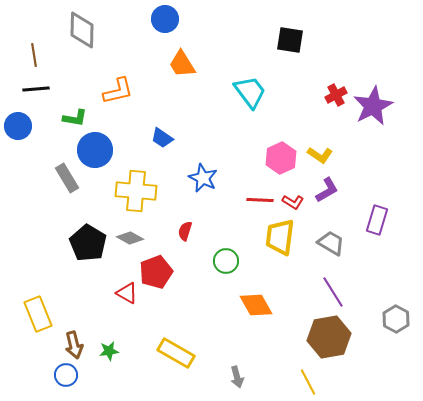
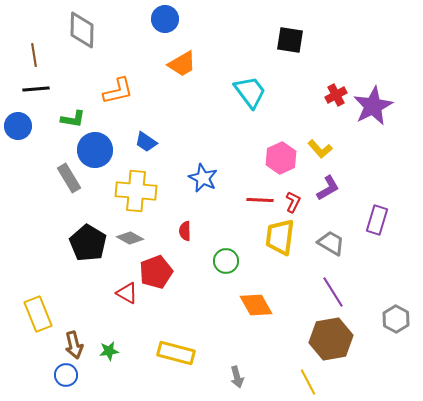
orange trapezoid at (182, 64): rotated 88 degrees counterclockwise
green L-shape at (75, 118): moved 2 px left, 1 px down
blue trapezoid at (162, 138): moved 16 px left, 4 px down
yellow L-shape at (320, 155): moved 6 px up; rotated 15 degrees clockwise
gray rectangle at (67, 178): moved 2 px right
purple L-shape at (327, 190): moved 1 px right, 2 px up
red L-shape at (293, 202): rotated 95 degrees counterclockwise
red semicircle at (185, 231): rotated 18 degrees counterclockwise
brown hexagon at (329, 337): moved 2 px right, 2 px down
yellow rectangle at (176, 353): rotated 15 degrees counterclockwise
